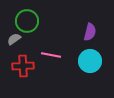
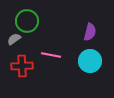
red cross: moved 1 px left
